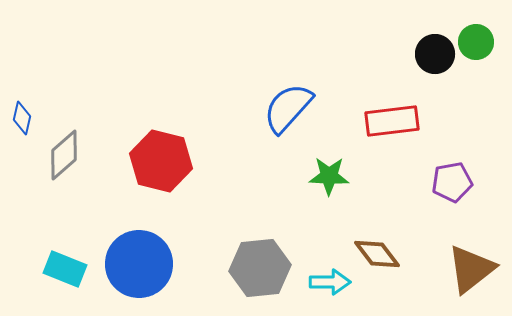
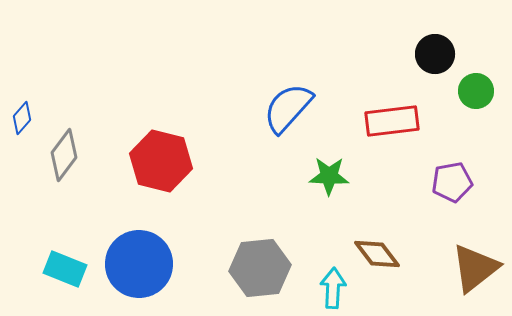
green circle: moved 49 px down
blue diamond: rotated 28 degrees clockwise
gray diamond: rotated 12 degrees counterclockwise
brown triangle: moved 4 px right, 1 px up
cyan arrow: moved 3 px right, 6 px down; rotated 87 degrees counterclockwise
